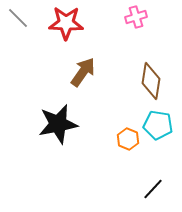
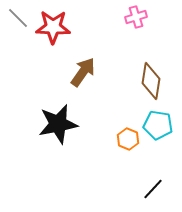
red star: moved 13 px left, 4 px down
